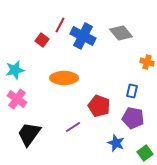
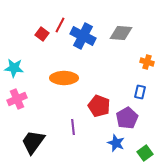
gray diamond: rotated 45 degrees counterclockwise
red square: moved 6 px up
cyan star: moved 1 px left, 2 px up; rotated 18 degrees clockwise
blue rectangle: moved 8 px right, 1 px down
pink cross: rotated 30 degrees clockwise
purple pentagon: moved 6 px left; rotated 30 degrees clockwise
purple line: rotated 63 degrees counterclockwise
black trapezoid: moved 4 px right, 8 px down
